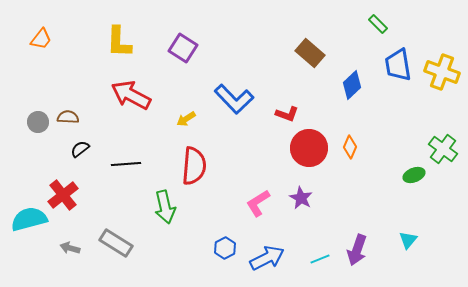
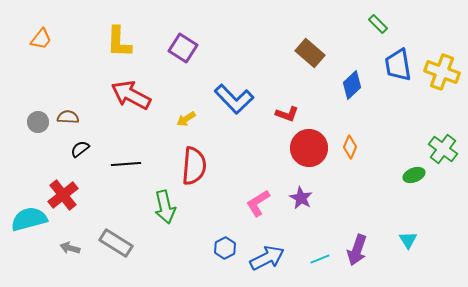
cyan triangle: rotated 12 degrees counterclockwise
